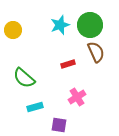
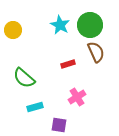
cyan star: rotated 24 degrees counterclockwise
